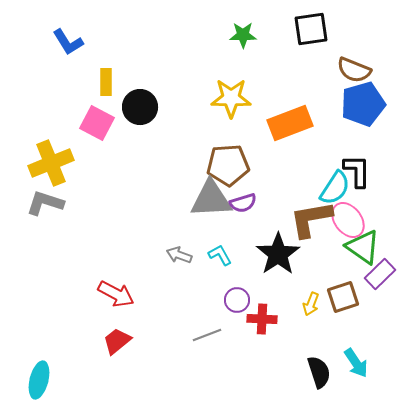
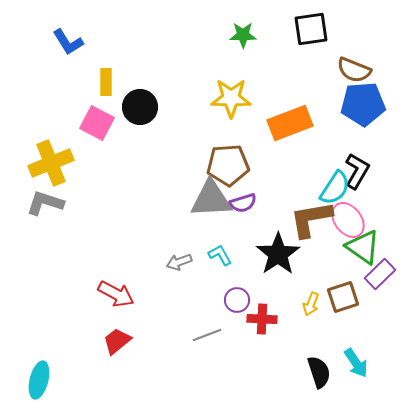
blue pentagon: rotated 12 degrees clockwise
black L-shape: rotated 30 degrees clockwise
gray arrow: moved 7 px down; rotated 40 degrees counterclockwise
